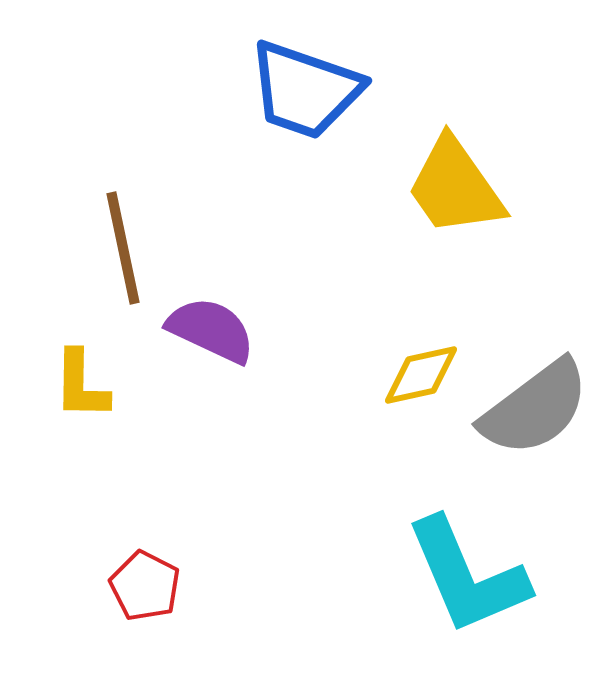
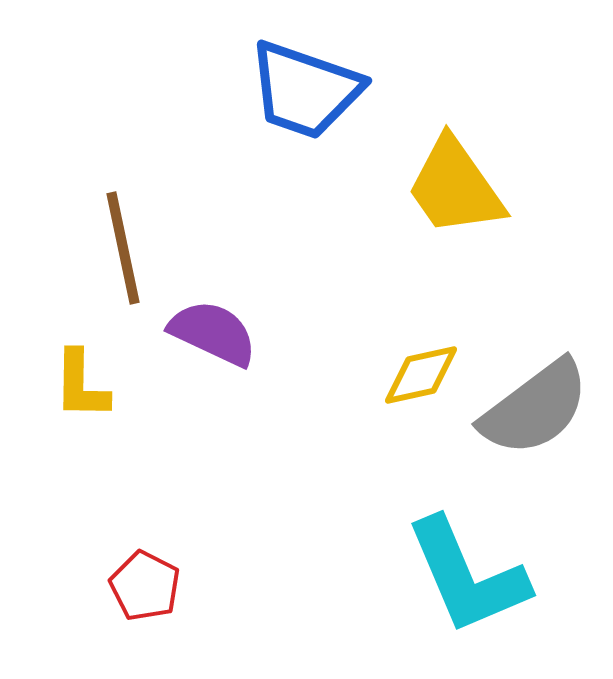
purple semicircle: moved 2 px right, 3 px down
